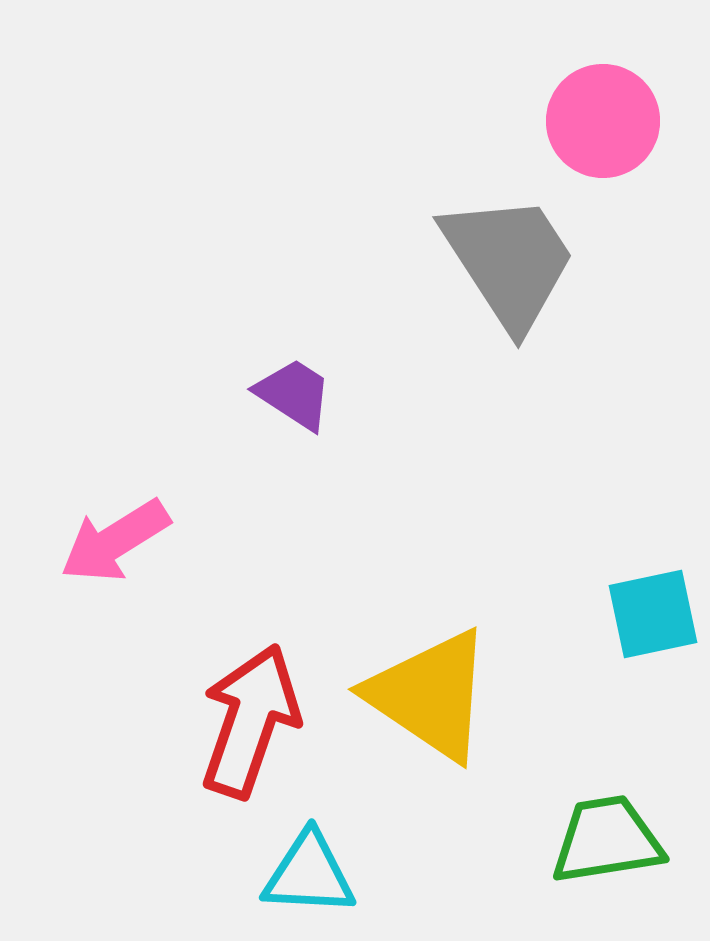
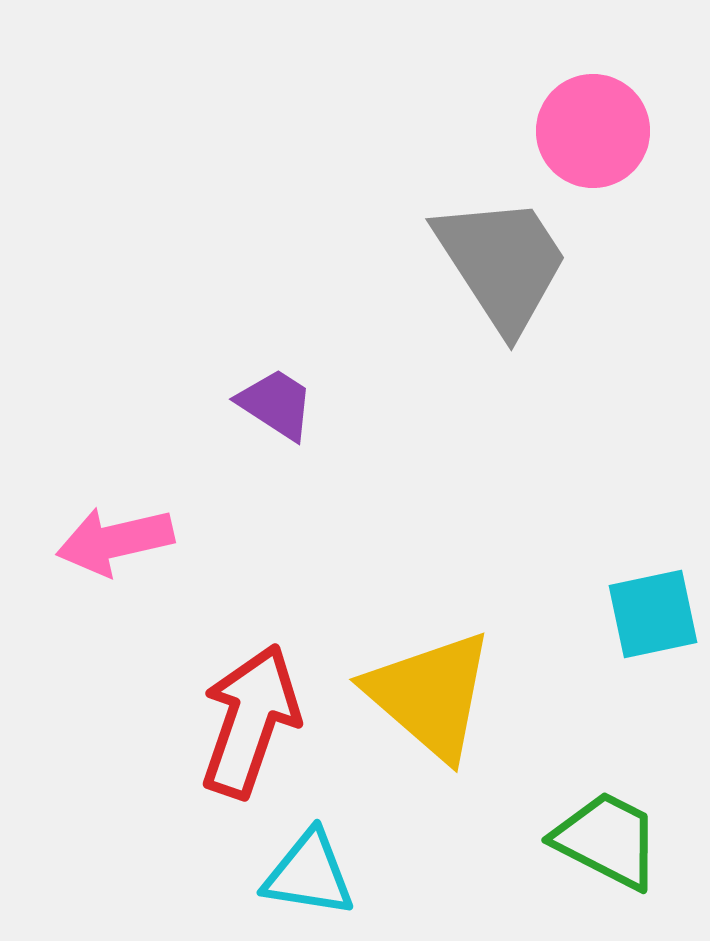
pink circle: moved 10 px left, 10 px down
gray trapezoid: moved 7 px left, 2 px down
purple trapezoid: moved 18 px left, 10 px down
pink arrow: rotated 19 degrees clockwise
yellow triangle: rotated 7 degrees clockwise
green trapezoid: rotated 36 degrees clockwise
cyan triangle: rotated 6 degrees clockwise
